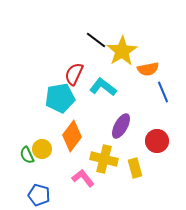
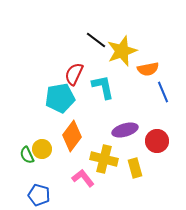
yellow star: rotated 12 degrees clockwise
cyan L-shape: rotated 40 degrees clockwise
purple ellipse: moved 4 px right, 4 px down; rotated 45 degrees clockwise
